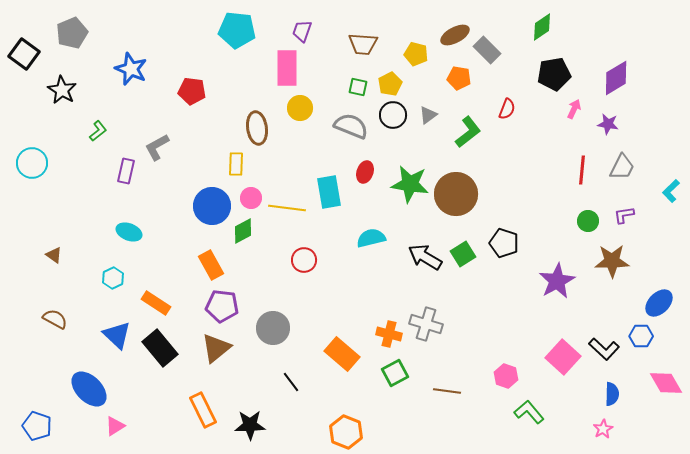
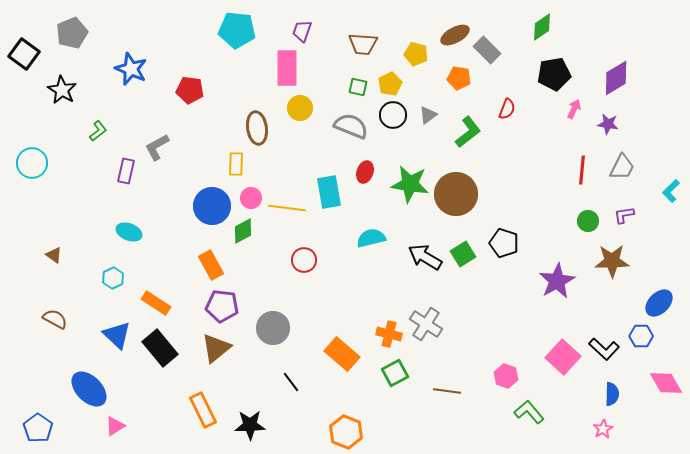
red pentagon at (192, 91): moved 2 px left, 1 px up
gray cross at (426, 324): rotated 16 degrees clockwise
blue pentagon at (37, 426): moved 1 px right, 2 px down; rotated 16 degrees clockwise
